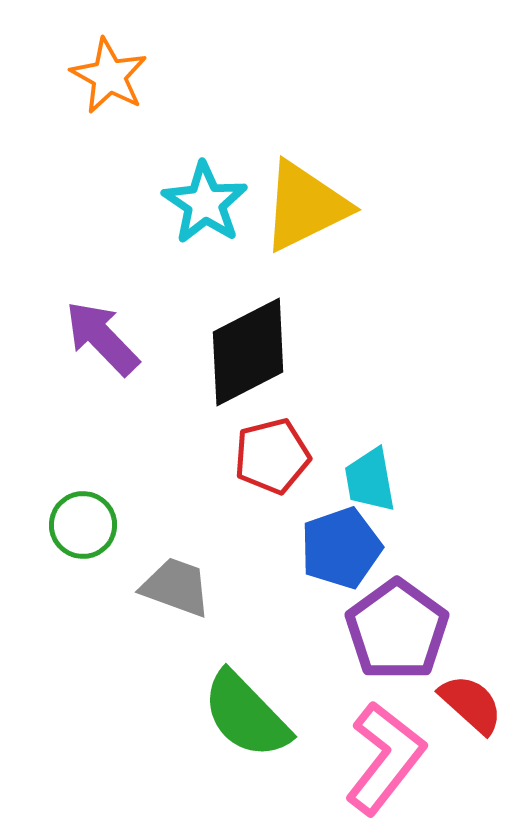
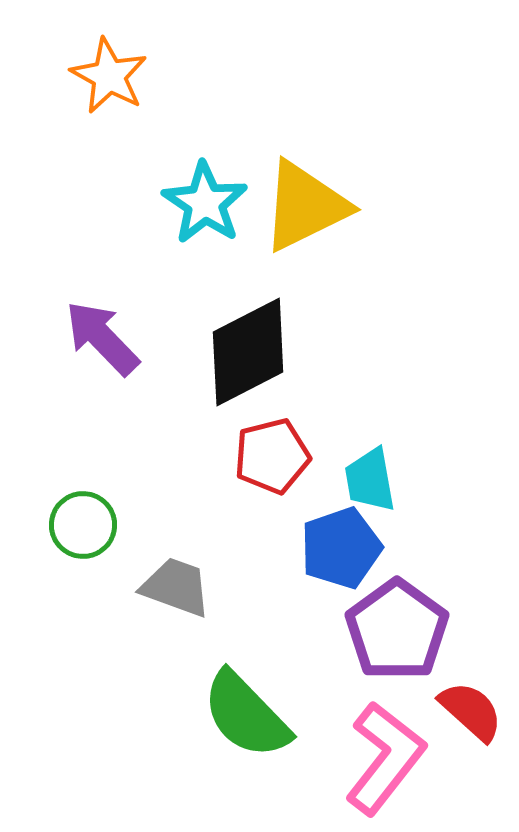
red semicircle: moved 7 px down
